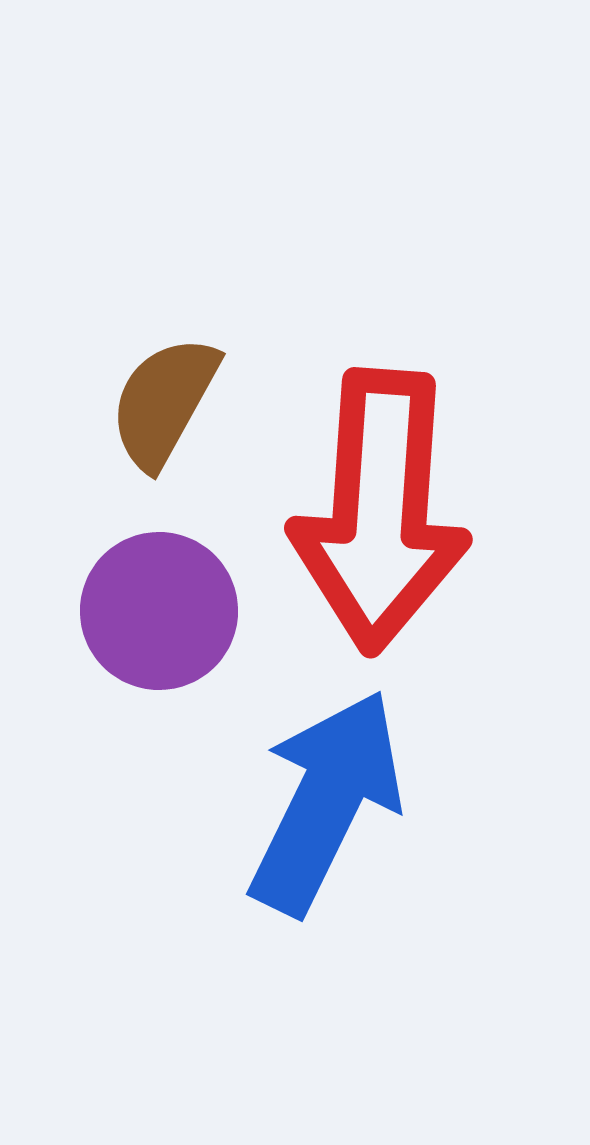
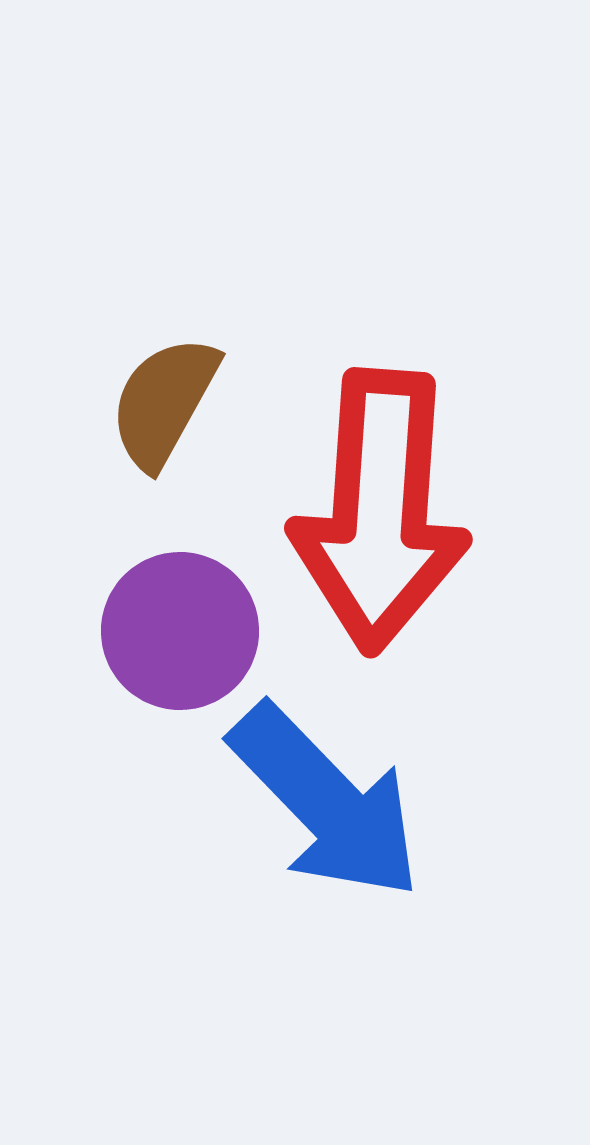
purple circle: moved 21 px right, 20 px down
blue arrow: rotated 110 degrees clockwise
